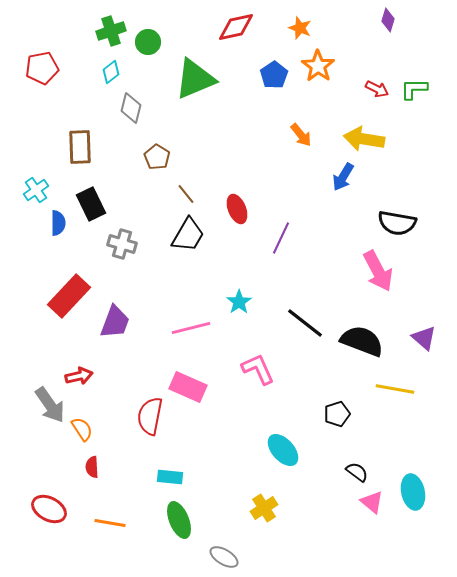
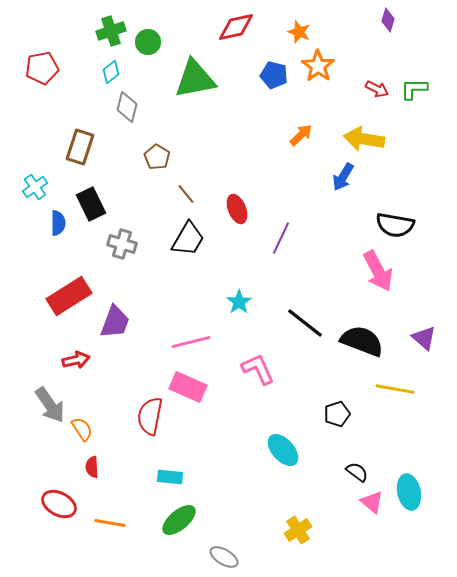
orange star at (300, 28): moved 1 px left, 4 px down
blue pentagon at (274, 75): rotated 24 degrees counterclockwise
green triangle at (195, 79): rotated 12 degrees clockwise
gray diamond at (131, 108): moved 4 px left, 1 px up
orange arrow at (301, 135): rotated 95 degrees counterclockwise
brown rectangle at (80, 147): rotated 20 degrees clockwise
cyan cross at (36, 190): moved 1 px left, 3 px up
black semicircle at (397, 223): moved 2 px left, 2 px down
black trapezoid at (188, 235): moved 4 px down
red rectangle at (69, 296): rotated 15 degrees clockwise
pink line at (191, 328): moved 14 px down
red arrow at (79, 376): moved 3 px left, 16 px up
cyan ellipse at (413, 492): moved 4 px left
yellow cross at (264, 508): moved 34 px right, 22 px down
red ellipse at (49, 509): moved 10 px right, 5 px up
green ellipse at (179, 520): rotated 72 degrees clockwise
